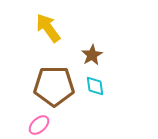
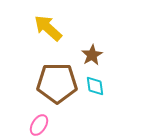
yellow arrow: rotated 12 degrees counterclockwise
brown pentagon: moved 3 px right, 3 px up
pink ellipse: rotated 15 degrees counterclockwise
